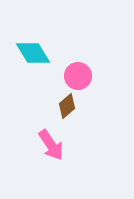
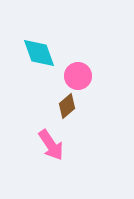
cyan diamond: moved 6 px right; rotated 12 degrees clockwise
